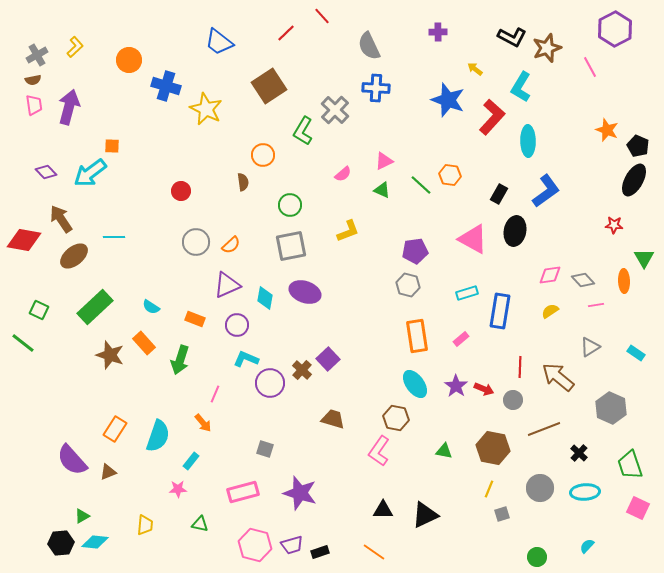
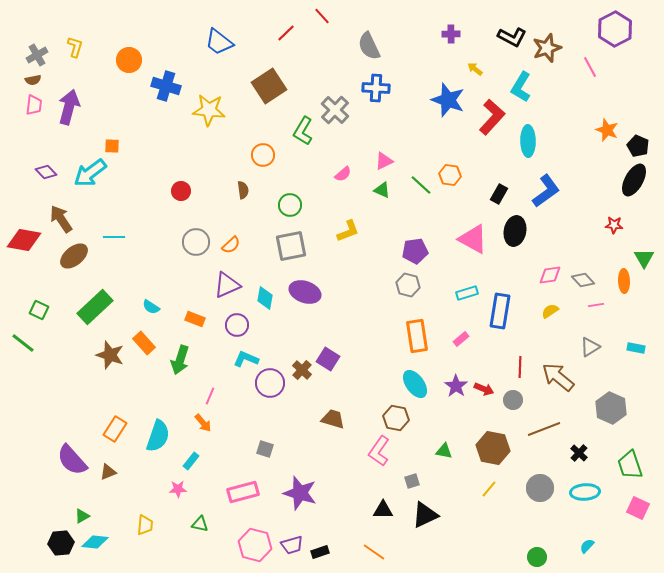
purple cross at (438, 32): moved 13 px right, 2 px down
yellow L-shape at (75, 47): rotated 30 degrees counterclockwise
pink trapezoid at (34, 105): rotated 15 degrees clockwise
yellow star at (206, 109): moved 3 px right, 1 px down; rotated 20 degrees counterclockwise
brown semicircle at (243, 182): moved 8 px down
cyan rectangle at (636, 353): moved 5 px up; rotated 24 degrees counterclockwise
purple square at (328, 359): rotated 15 degrees counterclockwise
pink line at (215, 394): moved 5 px left, 2 px down
yellow line at (489, 489): rotated 18 degrees clockwise
gray square at (502, 514): moved 90 px left, 33 px up
